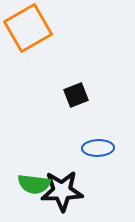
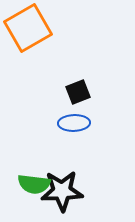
black square: moved 2 px right, 3 px up
blue ellipse: moved 24 px left, 25 px up
